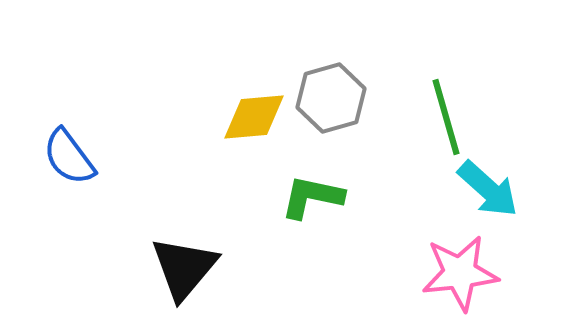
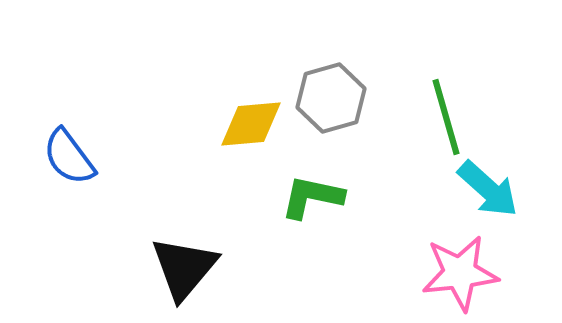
yellow diamond: moved 3 px left, 7 px down
